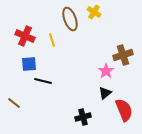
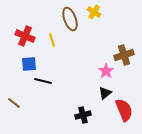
brown cross: moved 1 px right
black cross: moved 2 px up
